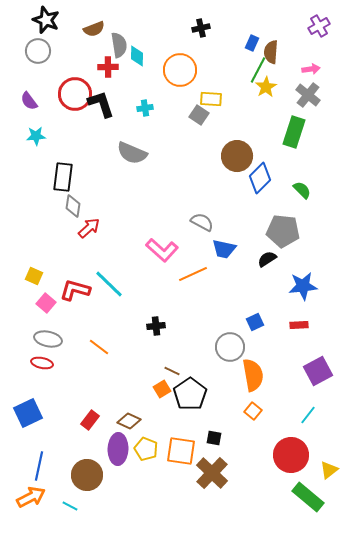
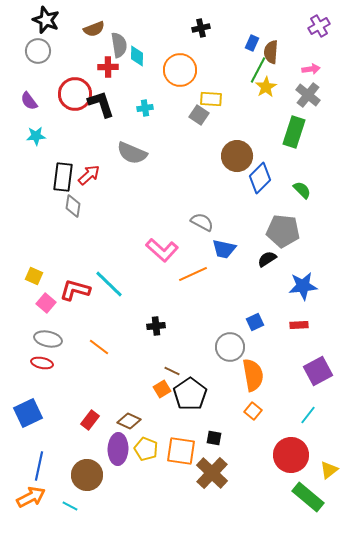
red arrow at (89, 228): moved 53 px up
